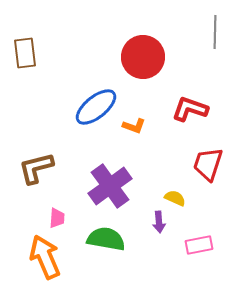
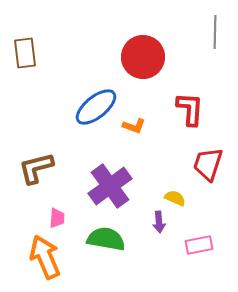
red L-shape: rotated 75 degrees clockwise
